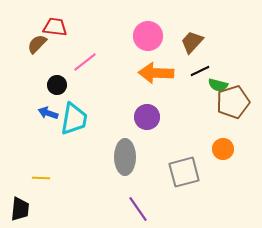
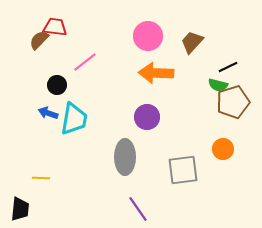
brown semicircle: moved 2 px right, 4 px up
black line: moved 28 px right, 4 px up
gray square: moved 1 px left, 2 px up; rotated 8 degrees clockwise
